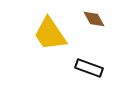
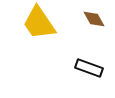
yellow trapezoid: moved 11 px left, 11 px up
